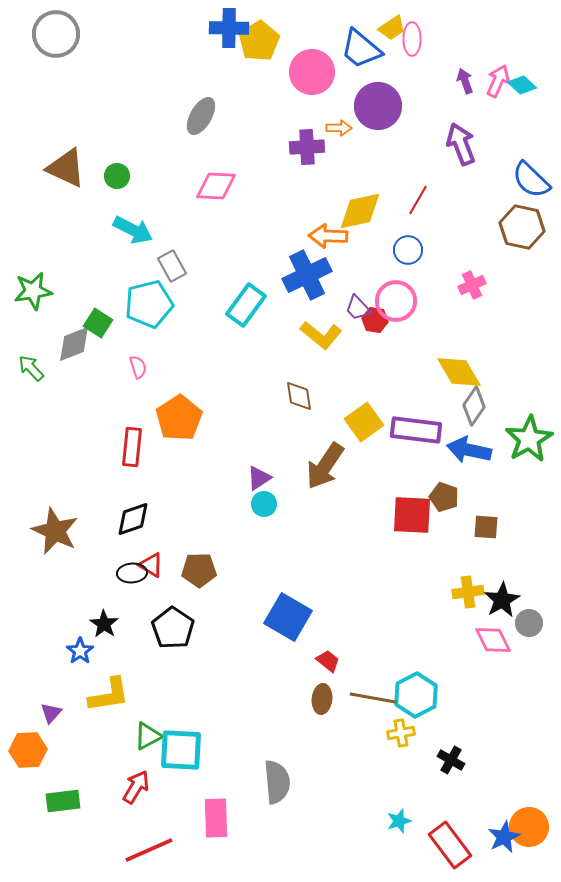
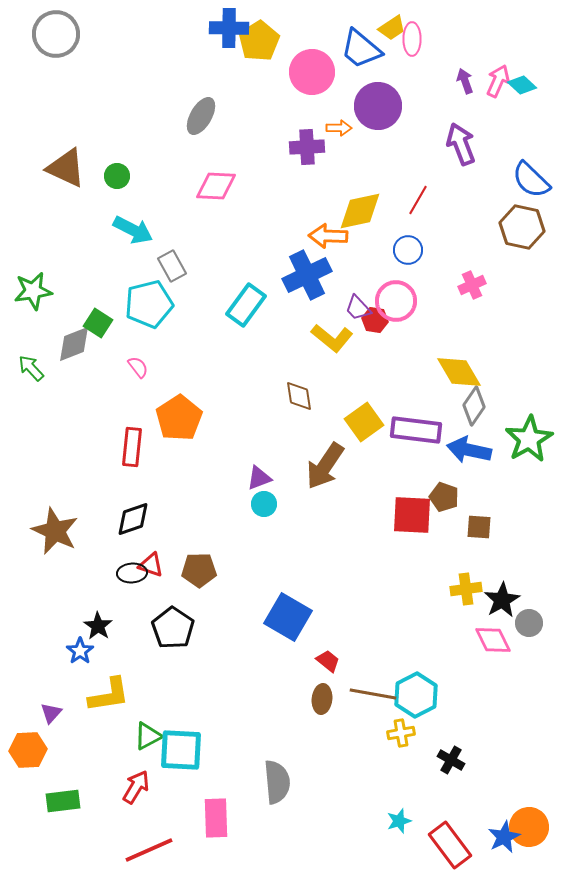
yellow L-shape at (321, 335): moved 11 px right, 3 px down
pink semicircle at (138, 367): rotated 20 degrees counterclockwise
purple triangle at (259, 478): rotated 12 degrees clockwise
brown square at (486, 527): moved 7 px left
red triangle at (151, 565): rotated 12 degrees counterclockwise
yellow cross at (468, 592): moved 2 px left, 3 px up
black star at (104, 624): moved 6 px left, 2 px down
brown line at (373, 698): moved 4 px up
